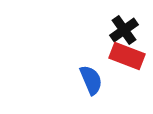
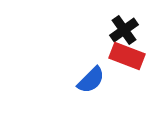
blue semicircle: rotated 68 degrees clockwise
